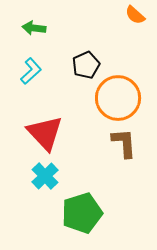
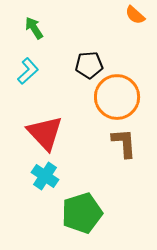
green arrow: rotated 50 degrees clockwise
black pentagon: moved 3 px right; rotated 20 degrees clockwise
cyan L-shape: moved 3 px left
orange circle: moved 1 px left, 1 px up
cyan cross: rotated 12 degrees counterclockwise
